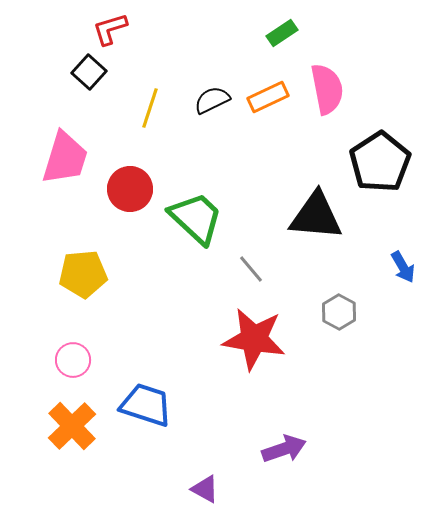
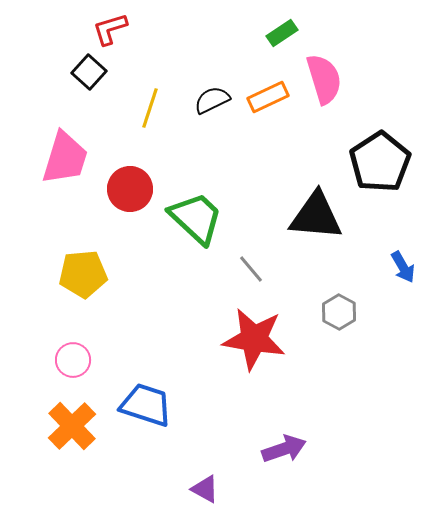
pink semicircle: moved 3 px left, 10 px up; rotated 6 degrees counterclockwise
